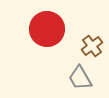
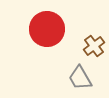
brown cross: moved 2 px right
